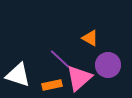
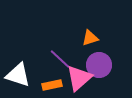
orange triangle: rotated 48 degrees counterclockwise
purple circle: moved 9 px left
